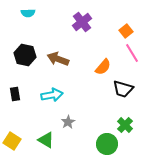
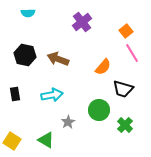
green circle: moved 8 px left, 34 px up
